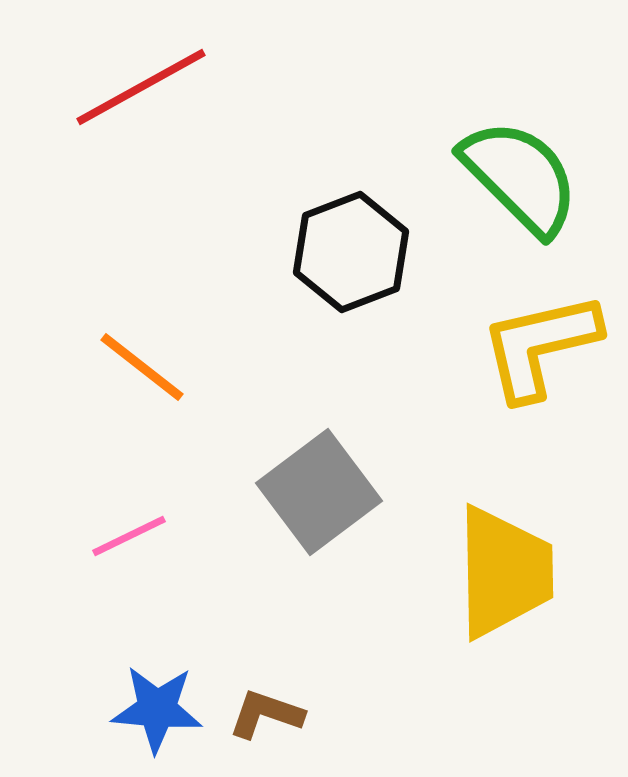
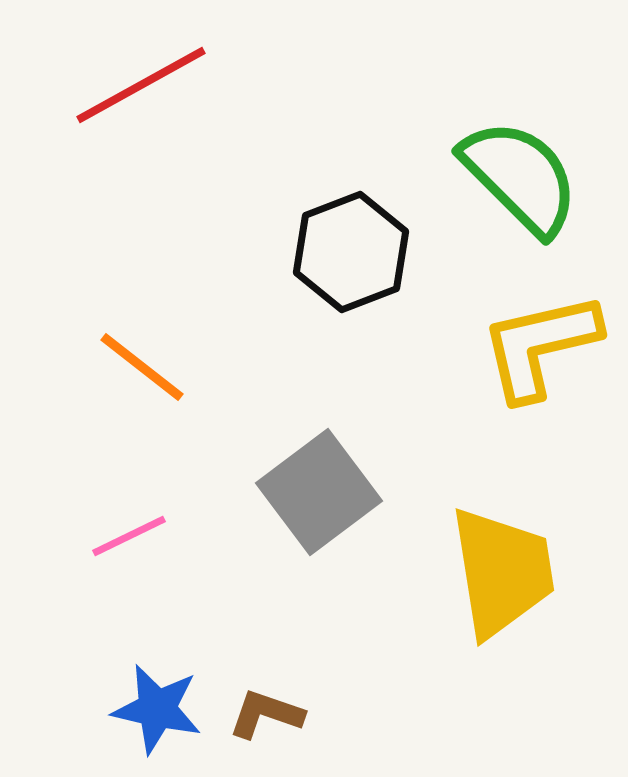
red line: moved 2 px up
yellow trapezoid: moved 2 px left; rotated 8 degrees counterclockwise
blue star: rotated 8 degrees clockwise
